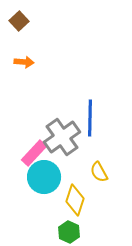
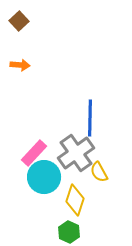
orange arrow: moved 4 px left, 3 px down
gray cross: moved 14 px right, 16 px down
